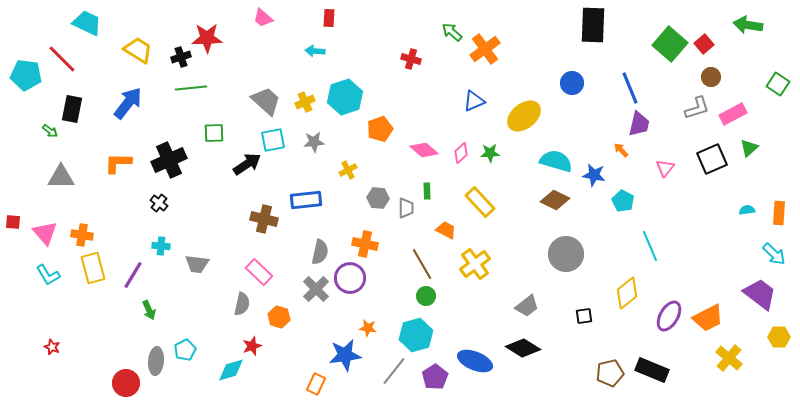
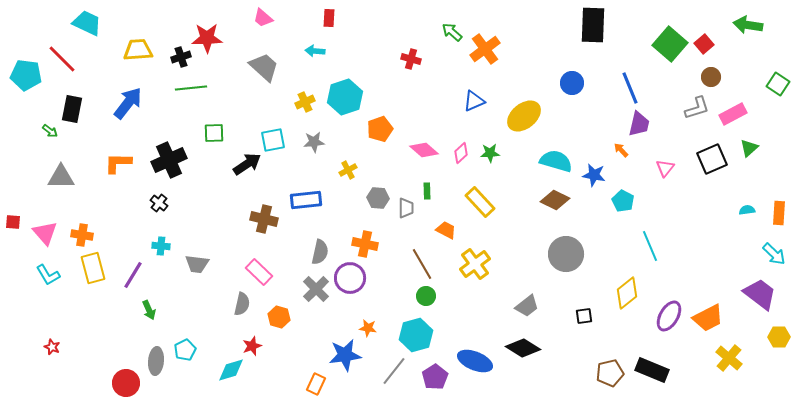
yellow trapezoid at (138, 50): rotated 36 degrees counterclockwise
gray trapezoid at (266, 101): moved 2 px left, 34 px up
